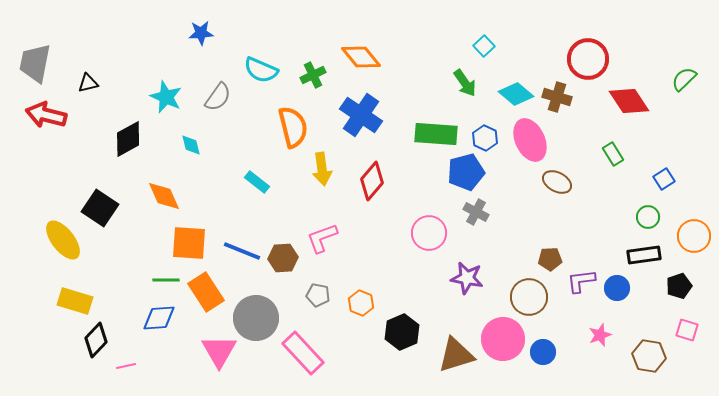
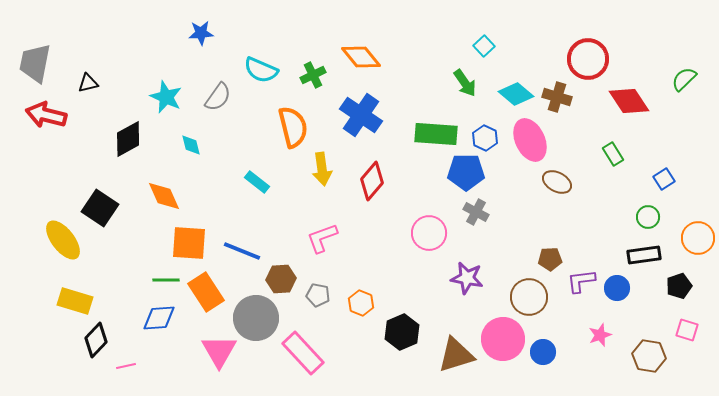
blue pentagon at (466, 172): rotated 15 degrees clockwise
orange circle at (694, 236): moved 4 px right, 2 px down
brown hexagon at (283, 258): moved 2 px left, 21 px down
